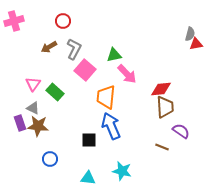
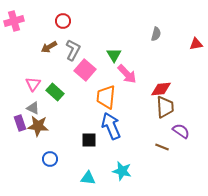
gray semicircle: moved 34 px left
gray L-shape: moved 1 px left, 1 px down
green triangle: rotated 49 degrees counterclockwise
